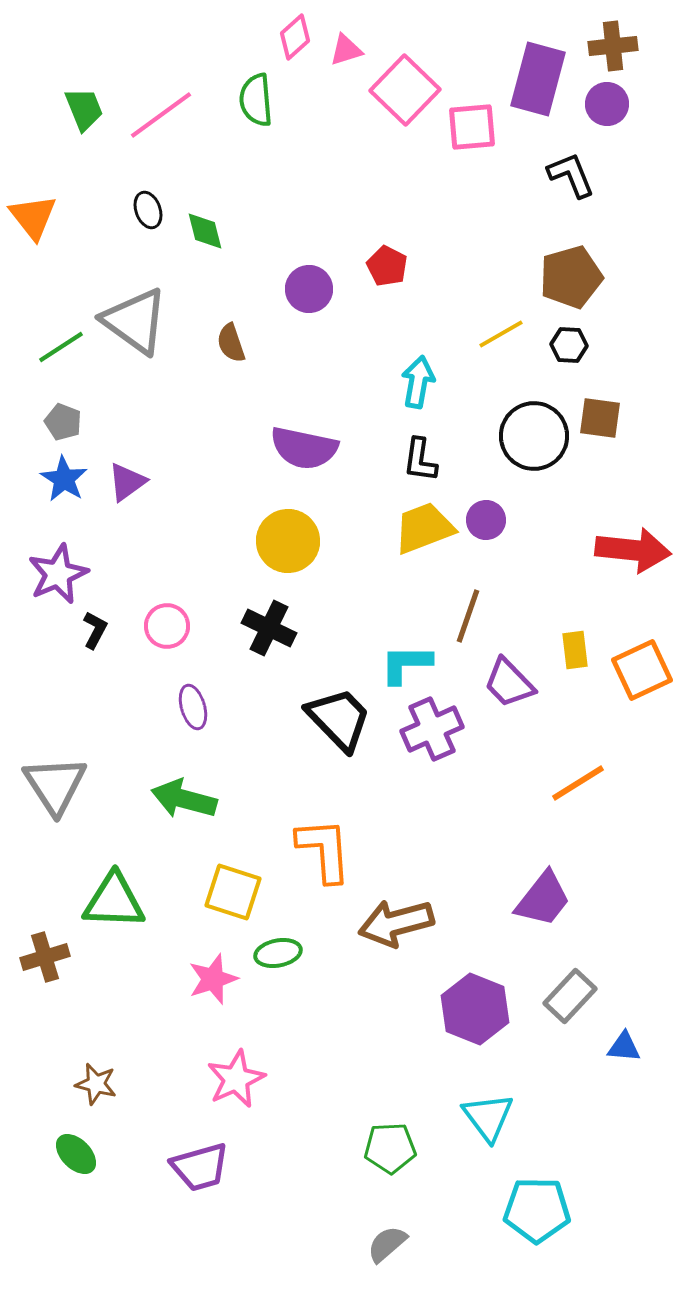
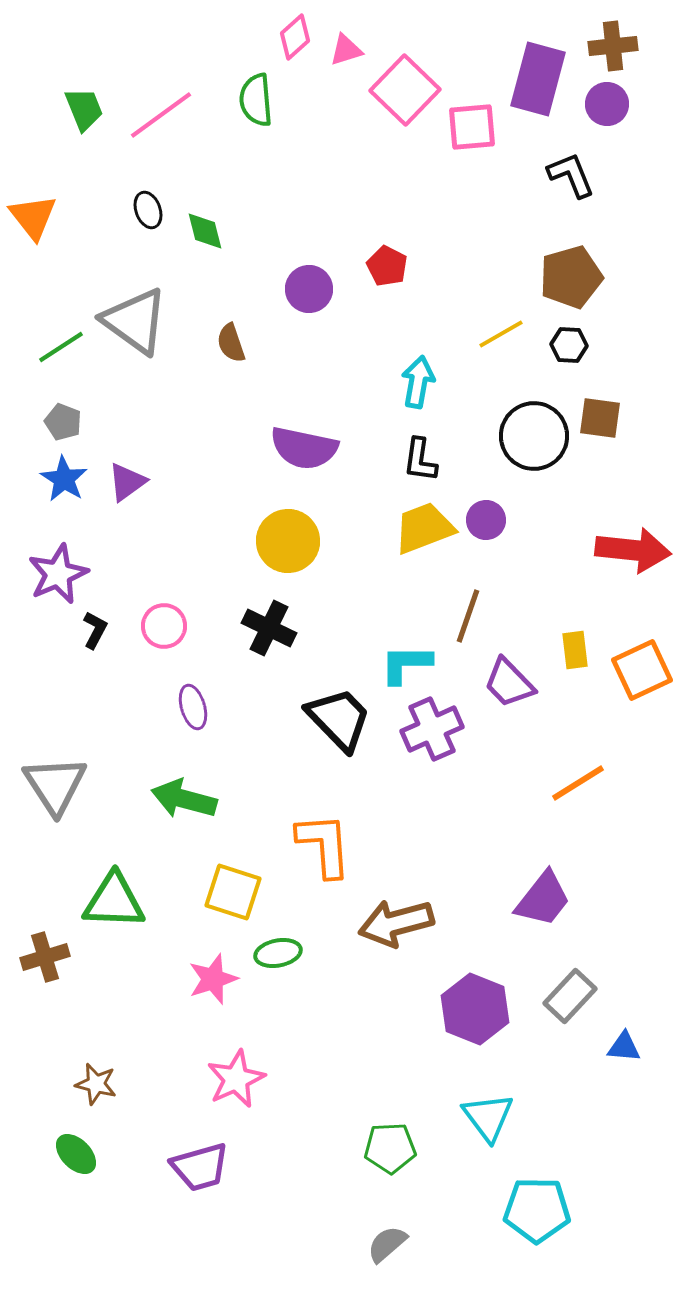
pink circle at (167, 626): moved 3 px left
orange L-shape at (324, 850): moved 5 px up
